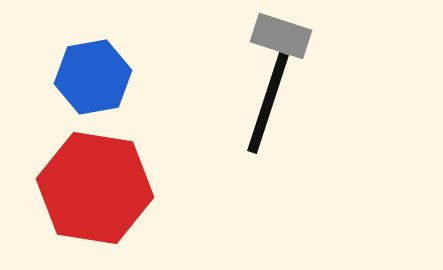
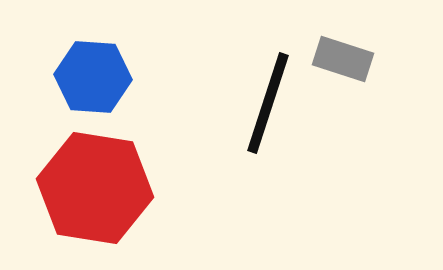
gray rectangle: moved 62 px right, 23 px down
blue hexagon: rotated 14 degrees clockwise
